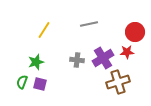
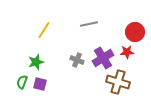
gray cross: rotated 16 degrees clockwise
brown cross: rotated 35 degrees clockwise
